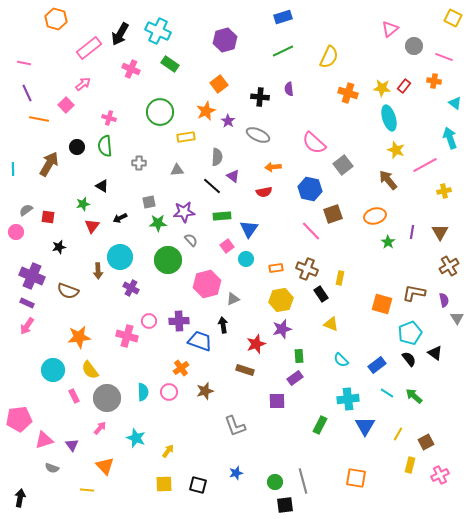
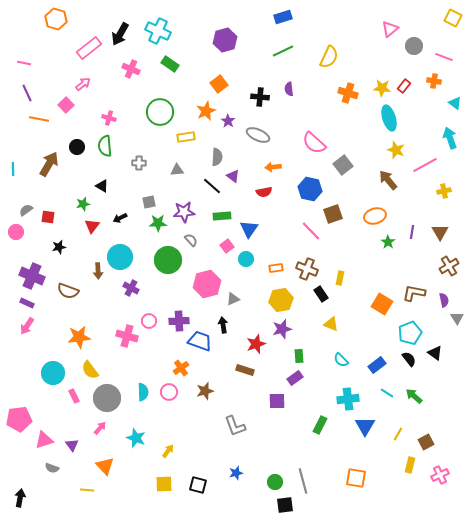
orange square at (382, 304): rotated 15 degrees clockwise
cyan circle at (53, 370): moved 3 px down
